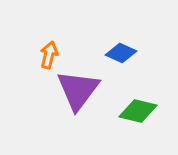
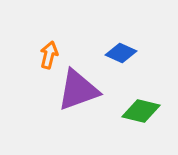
purple triangle: rotated 33 degrees clockwise
green diamond: moved 3 px right
